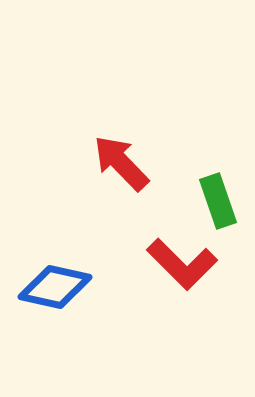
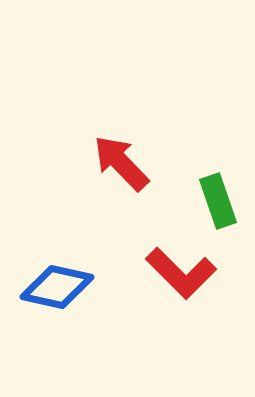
red L-shape: moved 1 px left, 9 px down
blue diamond: moved 2 px right
